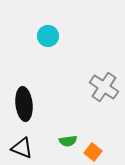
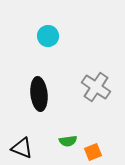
gray cross: moved 8 px left
black ellipse: moved 15 px right, 10 px up
orange square: rotated 30 degrees clockwise
